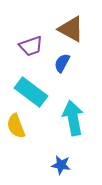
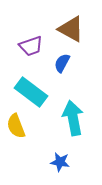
blue star: moved 1 px left, 3 px up
